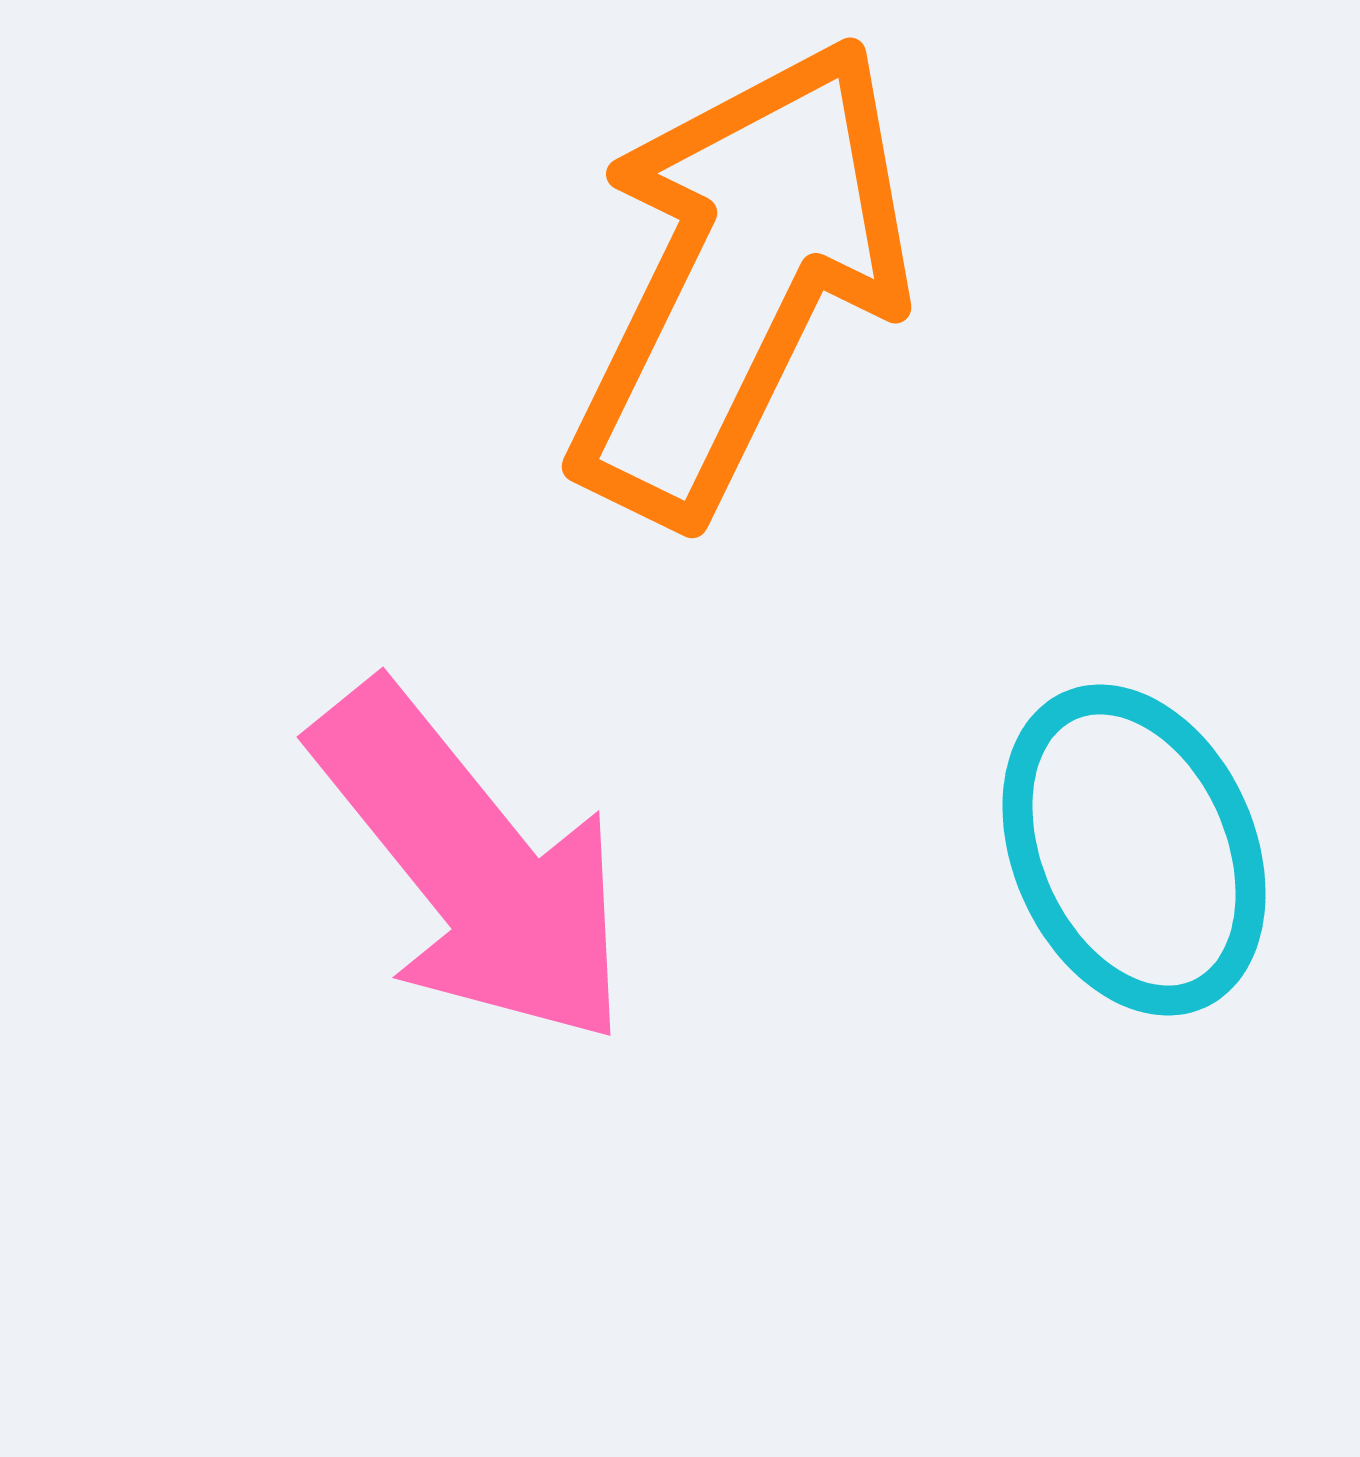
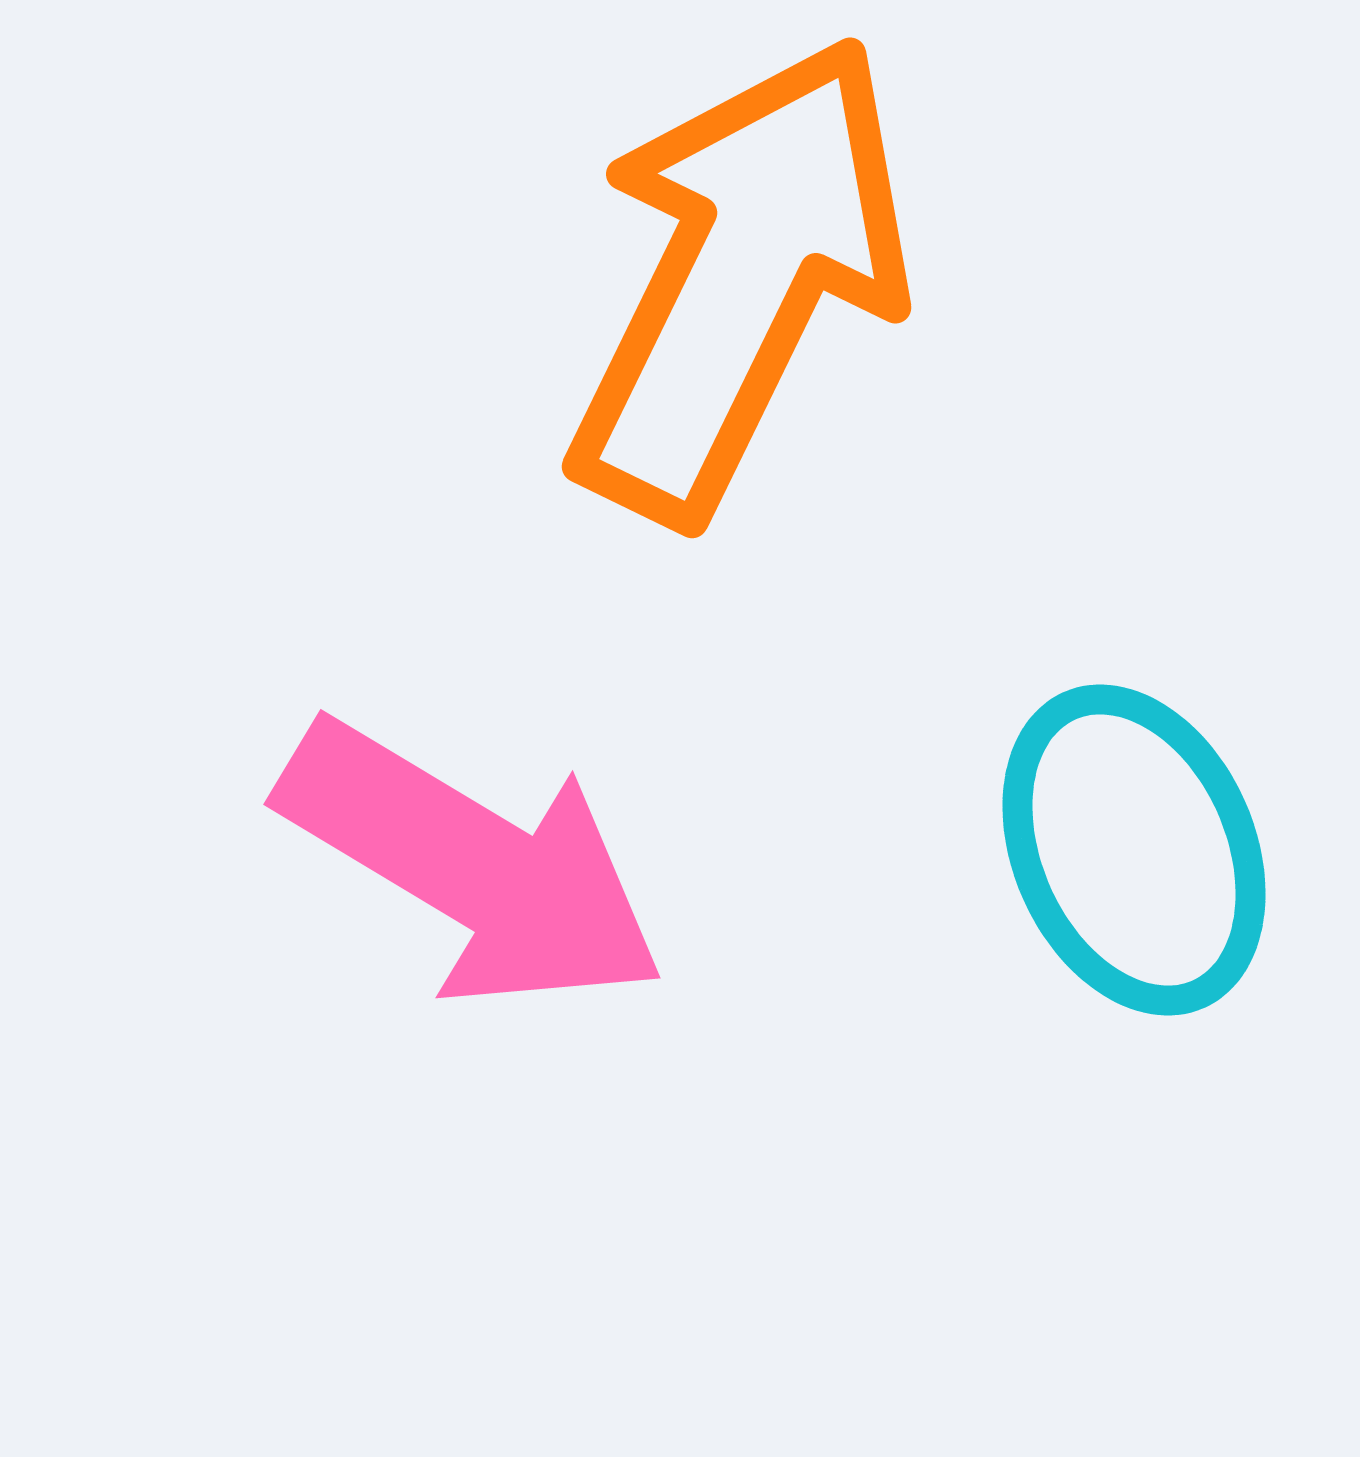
pink arrow: rotated 20 degrees counterclockwise
